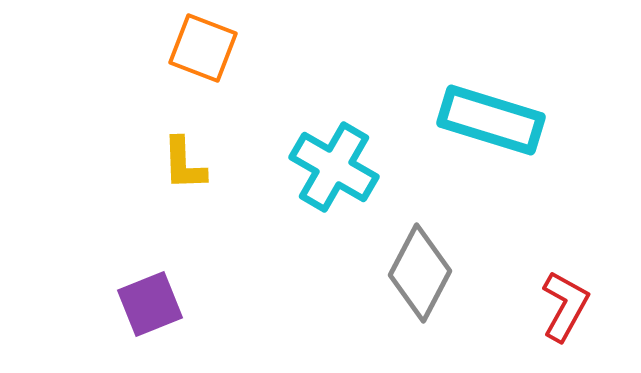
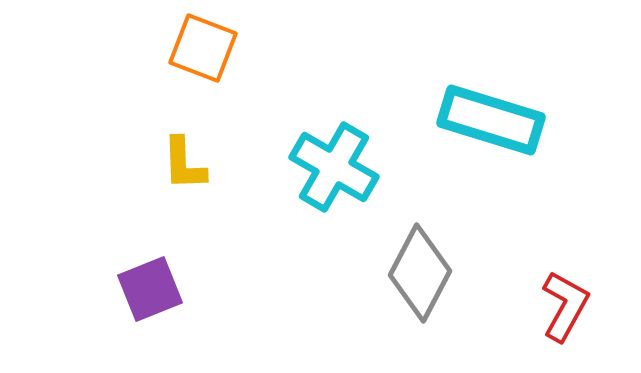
purple square: moved 15 px up
